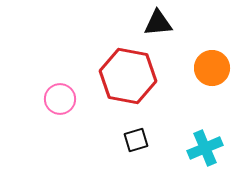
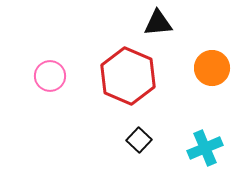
red hexagon: rotated 12 degrees clockwise
pink circle: moved 10 px left, 23 px up
black square: moved 3 px right; rotated 30 degrees counterclockwise
